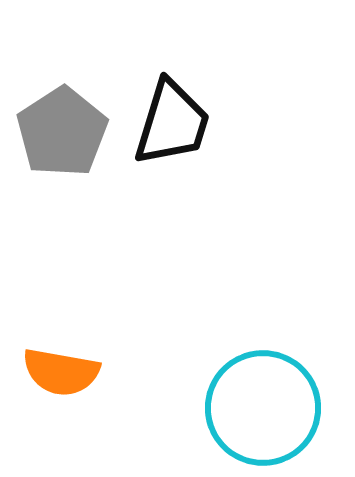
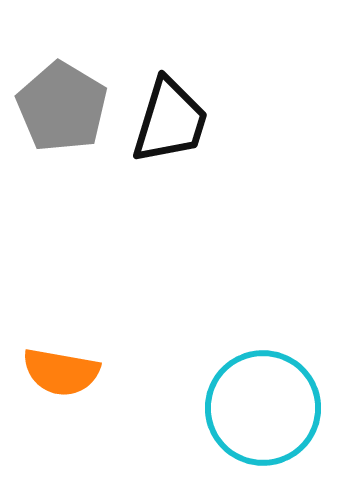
black trapezoid: moved 2 px left, 2 px up
gray pentagon: moved 25 px up; rotated 8 degrees counterclockwise
